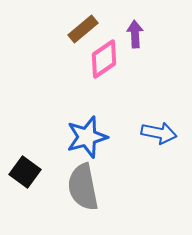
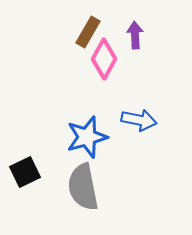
brown rectangle: moved 5 px right, 3 px down; rotated 20 degrees counterclockwise
purple arrow: moved 1 px down
pink diamond: rotated 27 degrees counterclockwise
blue arrow: moved 20 px left, 13 px up
black square: rotated 28 degrees clockwise
